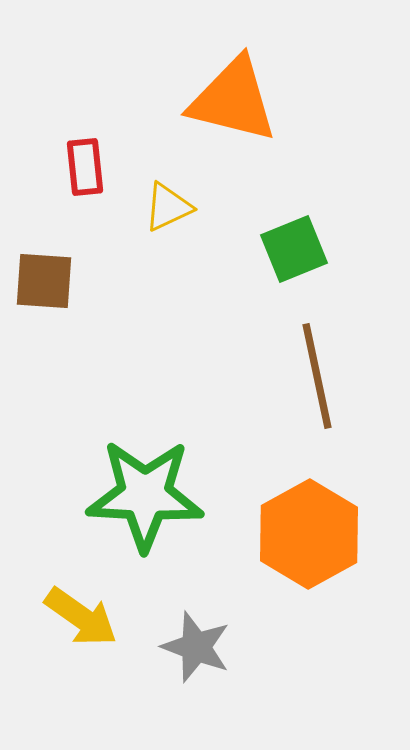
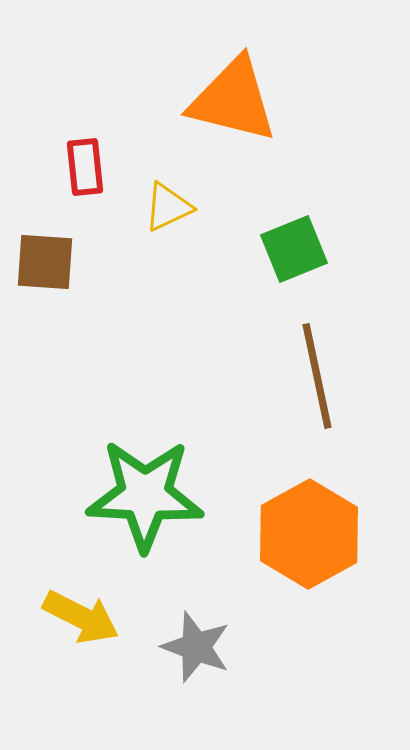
brown square: moved 1 px right, 19 px up
yellow arrow: rotated 8 degrees counterclockwise
